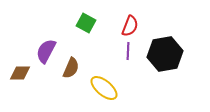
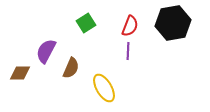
green square: rotated 30 degrees clockwise
black hexagon: moved 8 px right, 31 px up
yellow ellipse: rotated 20 degrees clockwise
